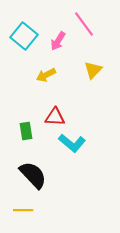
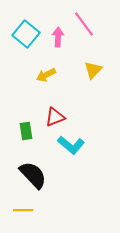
cyan square: moved 2 px right, 2 px up
pink arrow: moved 4 px up; rotated 150 degrees clockwise
red triangle: rotated 25 degrees counterclockwise
cyan L-shape: moved 1 px left, 2 px down
